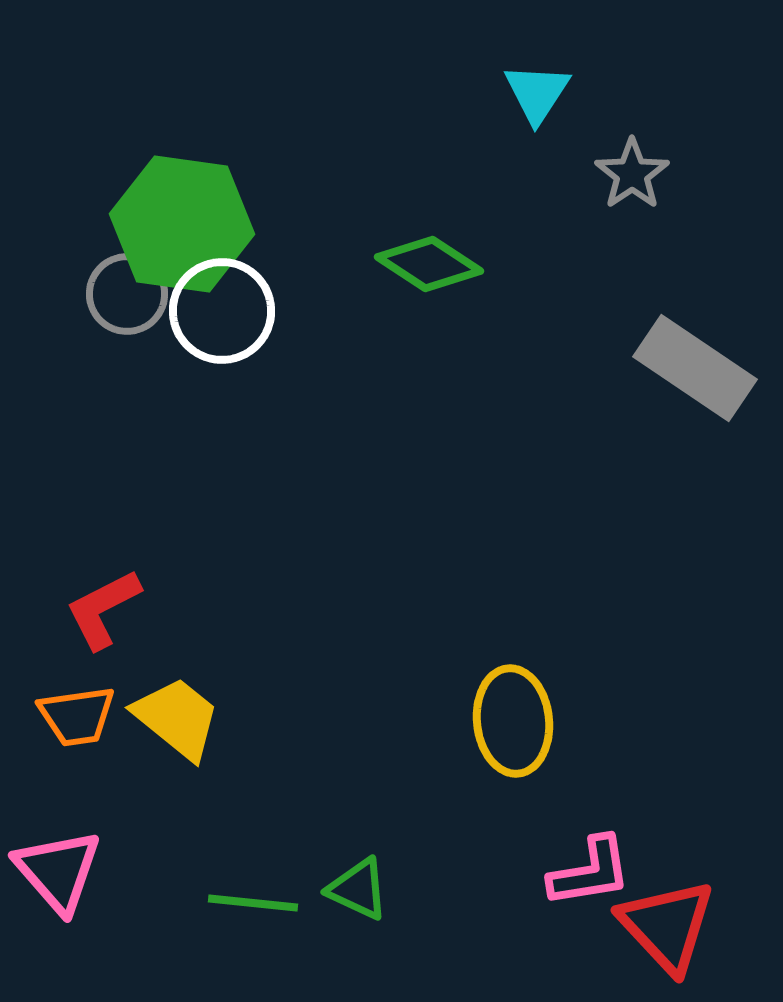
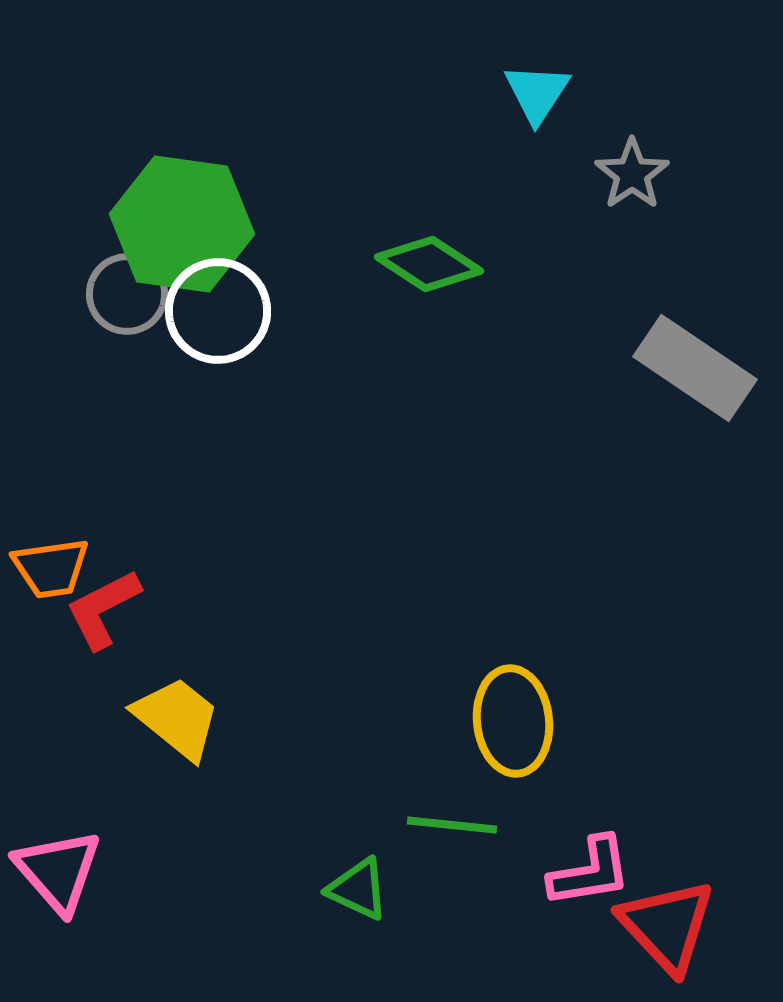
white circle: moved 4 px left
orange trapezoid: moved 26 px left, 148 px up
green line: moved 199 px right, 78 px up
